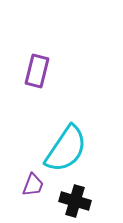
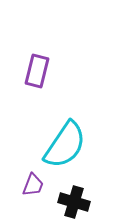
cyan semicircle: moved 1 px left, 4 px up
black cross: moved 1 px left, 1 px down
